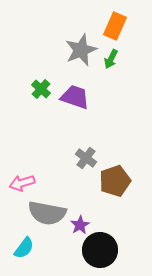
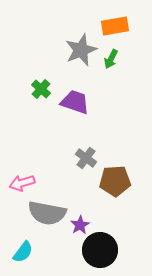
orange rectangle: rotated 56 degrees clockwise
purple trapezoid: moved 5 px down
brown pentagon: rotated 16 degrees clockwise
cyan semicircle: moved 1 px left, 4 px down
